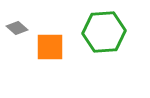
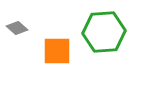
orange square: moved 7 px right, 4 px down
